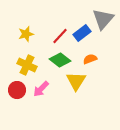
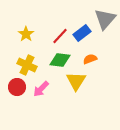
gray triangle: moved 2 px right
yellow star: rotated 21 degrees counterclockwise
green diamond: rotated 30 degrees counterclockwise
red circle: moved 3 px up
